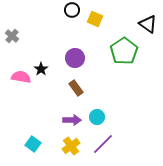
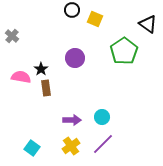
brown rectangle: moved 30 px left; rotated 28 degrees clockwise
cyan circle: moved 5 px right
cyan square: moved 1 px left, 4 px down
